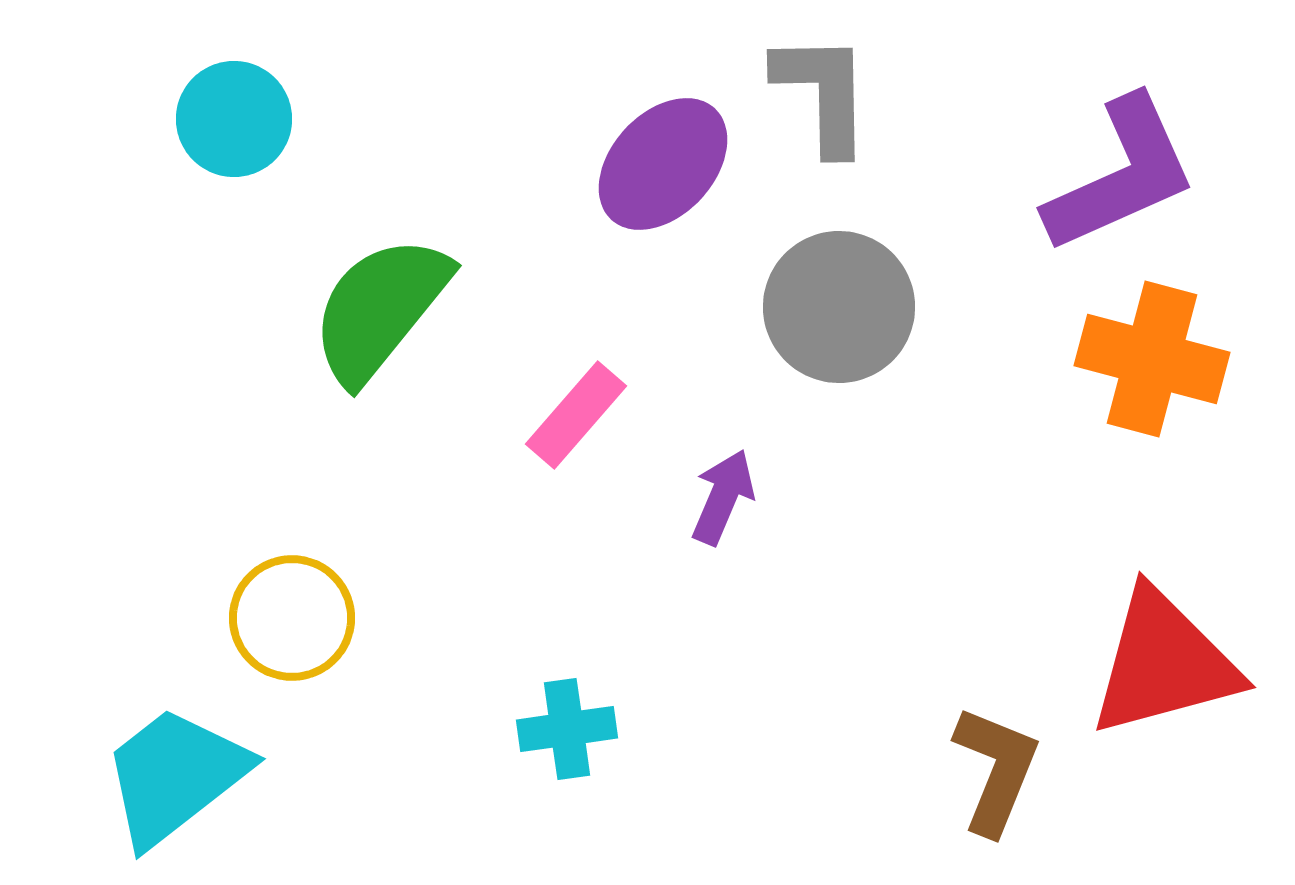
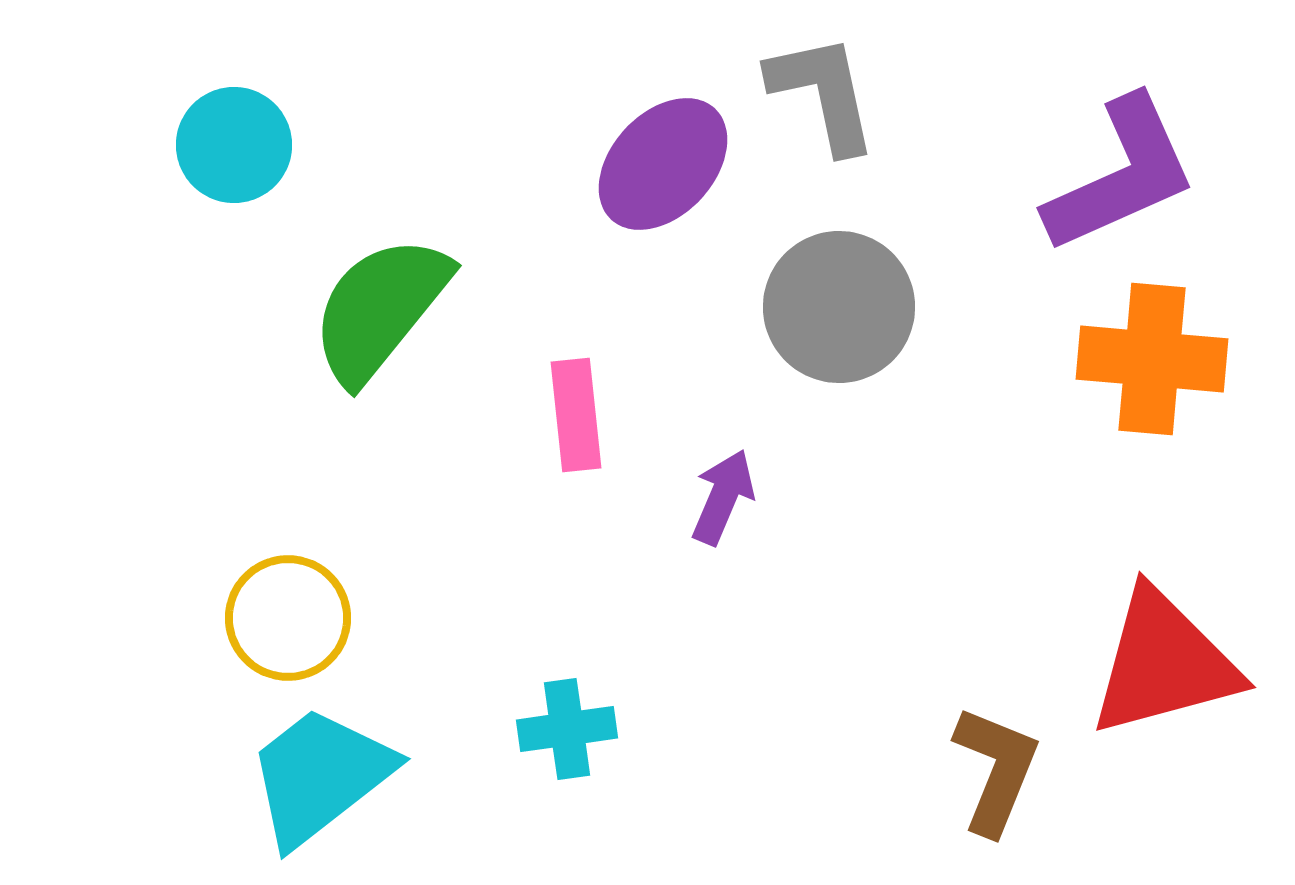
gray L-shape: rotated 11 degrees counterclockwise
cyan circle: moved 26 px down
orange cross: rotated 10 degrees counterclockwise
pink rectangle: rotated 47 degrees counterclockwise
yellow circle: moved 4 px left
cyan trapezoid: moved 145 px right
